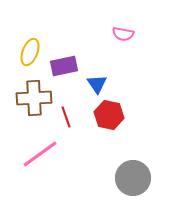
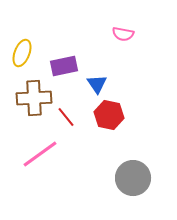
yellow ellipse: moved 8 px left, 1 px down
red line: rotated 20 degrees counterclockwise
